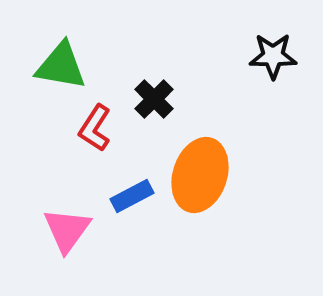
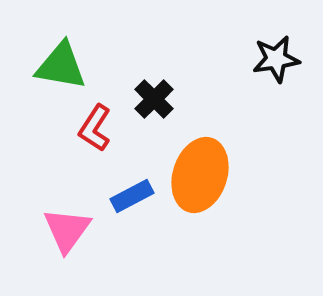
black star: moved 3 px right, 3 px down; rotated 9 degrees counterclockwise
